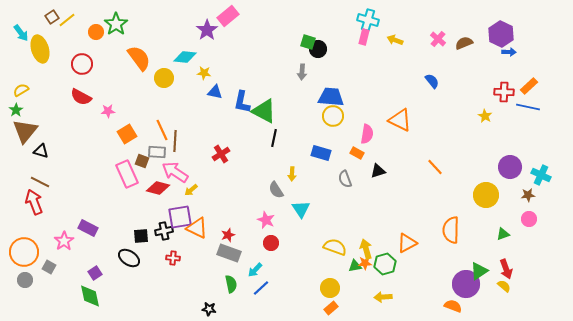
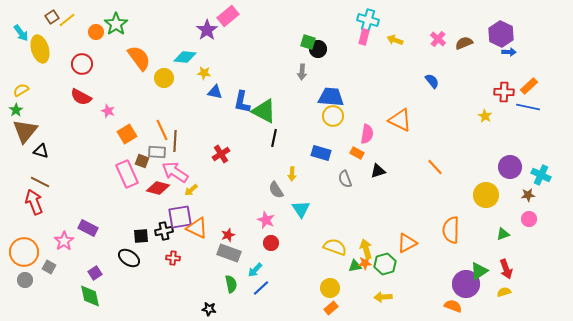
pink star at (108, 111): rotated 24 degrees clockwise
yellow semicircle at (504, 286): moved 6 px down; rotated 56 degrees counterclockwise
